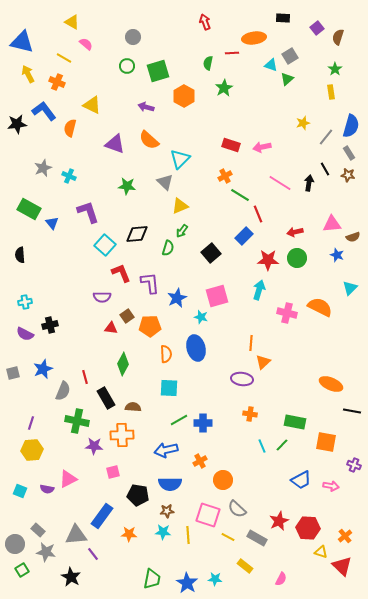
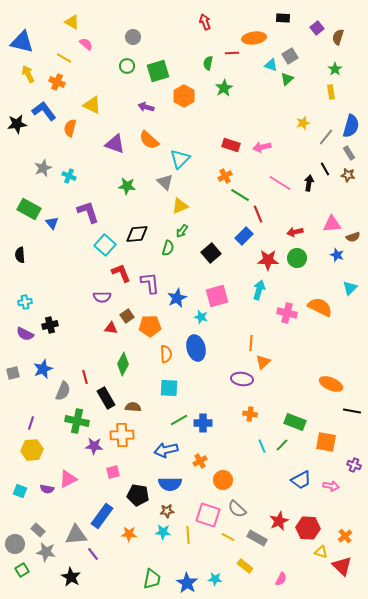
green rectangle at (295, 422): rotated 10 degrees clockwise
